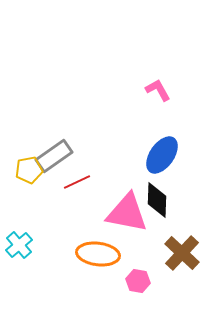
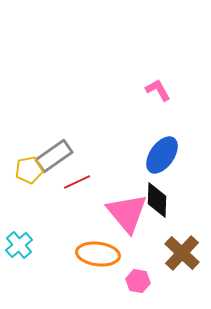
pink triangle: rotated 39 degrees clockwise
